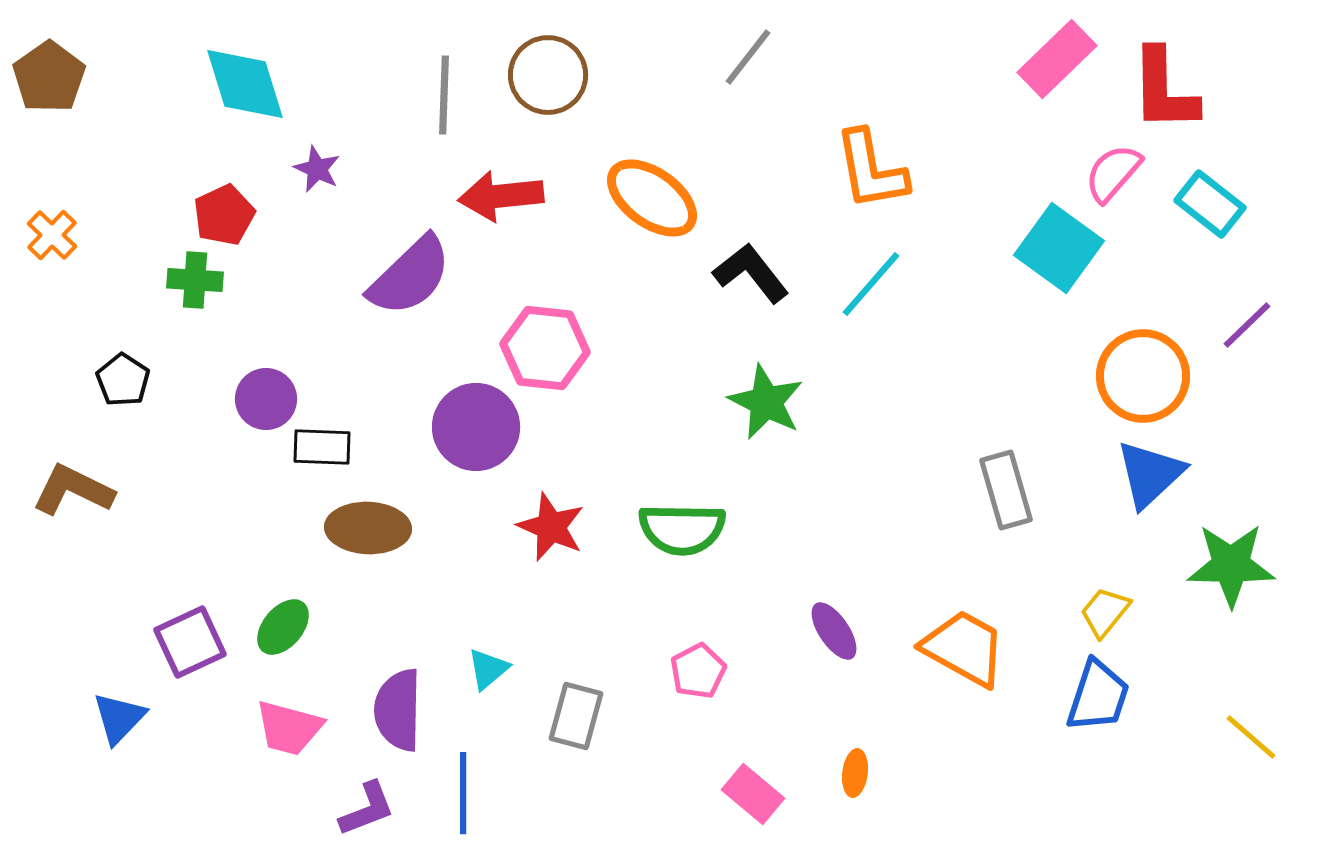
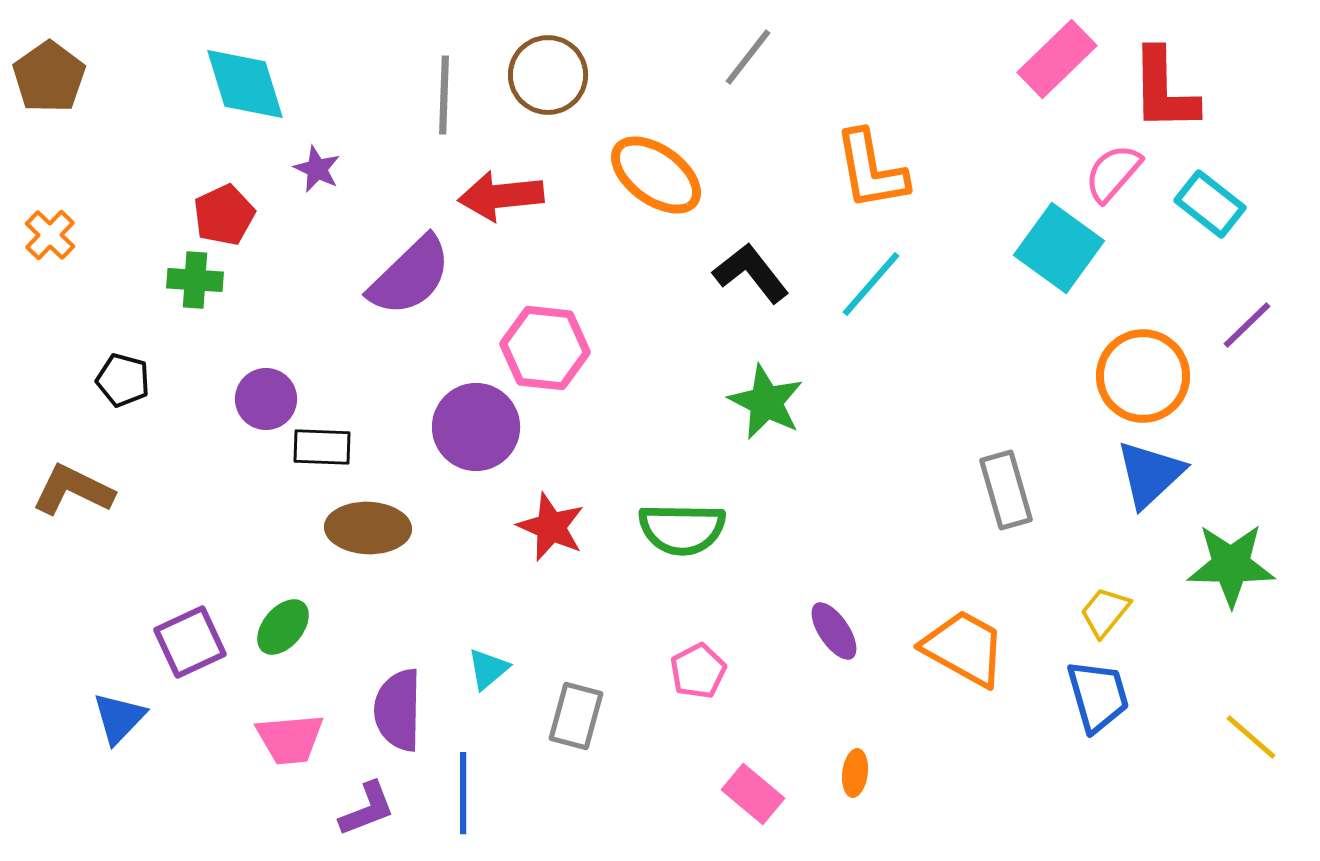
orange ellipse at (652, 198): moved 4 px right, 23 px up
orange cross at (52, 235): moved 2 px left
black pentagon at (123, 380): rotated 18 degrees counterclockwise
blue trapezoid at (1098, 696): rotated 34 degrees counterclockwise
pink trapezoid at (289, 728): moved 1 px right, 11 px down; rotated 20 degrees counterclockwise
